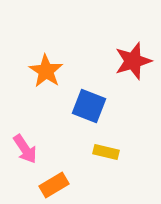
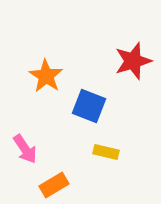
orange star: moved 5 px down
